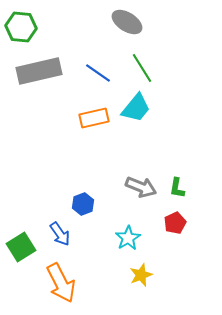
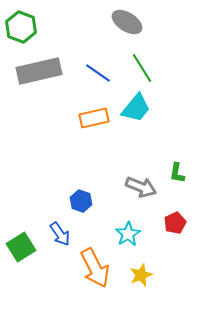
green hexagon: rotated 16 degrees clockwise
green L-shape: moved 15 px up
blue hexagon: moved 2 px left, 3 px up; rotated 20 degrees counterclockwise
cyan star: moved 4 px up
orange arrow: moved 34 px right, 15 px up
